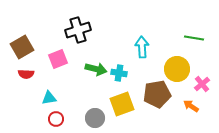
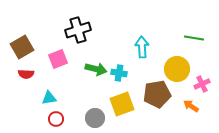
pink cross: rotated 14 degrees clockwise
